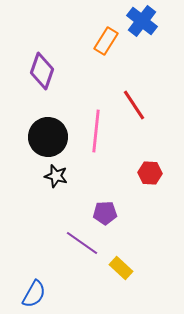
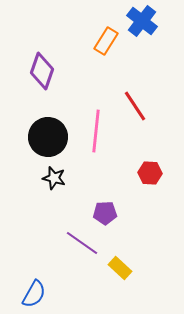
red line: moved 1 px right, 1 px down
black star: moved 2 px left, 2 px down
yellow rectangle: moved 1 px left
